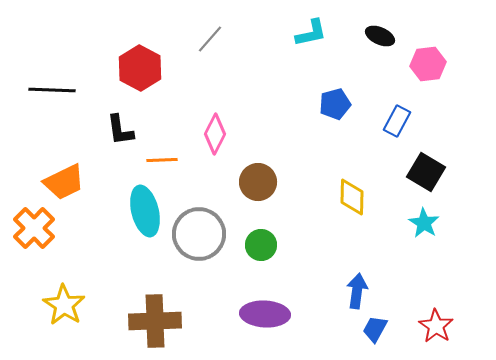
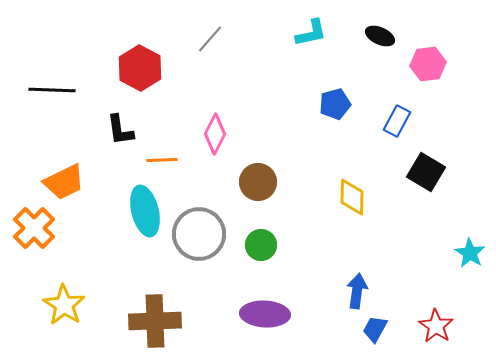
cyan star: moved 46 px right, 30 px down
